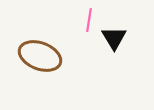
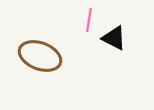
black triangle: rotated 32 degrees counterclockwise
